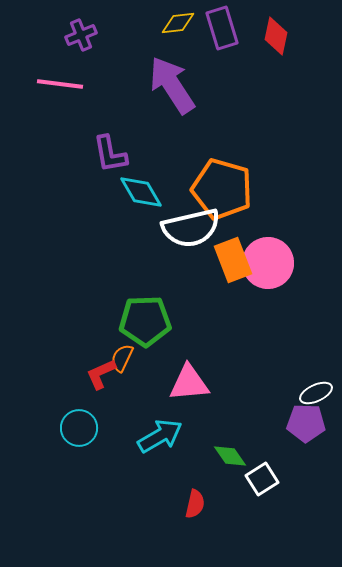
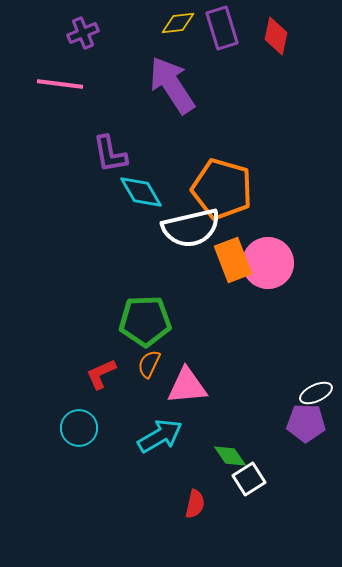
purple cross: moved 2 px right, 2 px up
orange semicircle: moved 27 px right, 6 px down
pink triangle: moved 2 px left, 3 px down
white square: moved 13 px left
